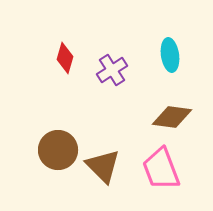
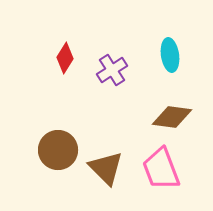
red diamond: rotated 16 degrees clockwise
brown triangle: moved 3 px right, 2 px down
